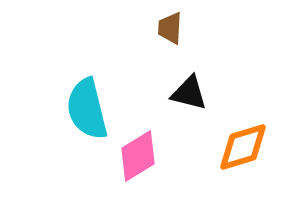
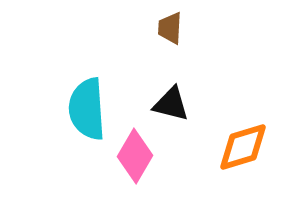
black triangle: moved 18 px left, 11 px down
cyan semicircle: rotated 10 degrees clockwise
pink diamond: moved 3 px left; rotated 28 degrees counterclockwise
